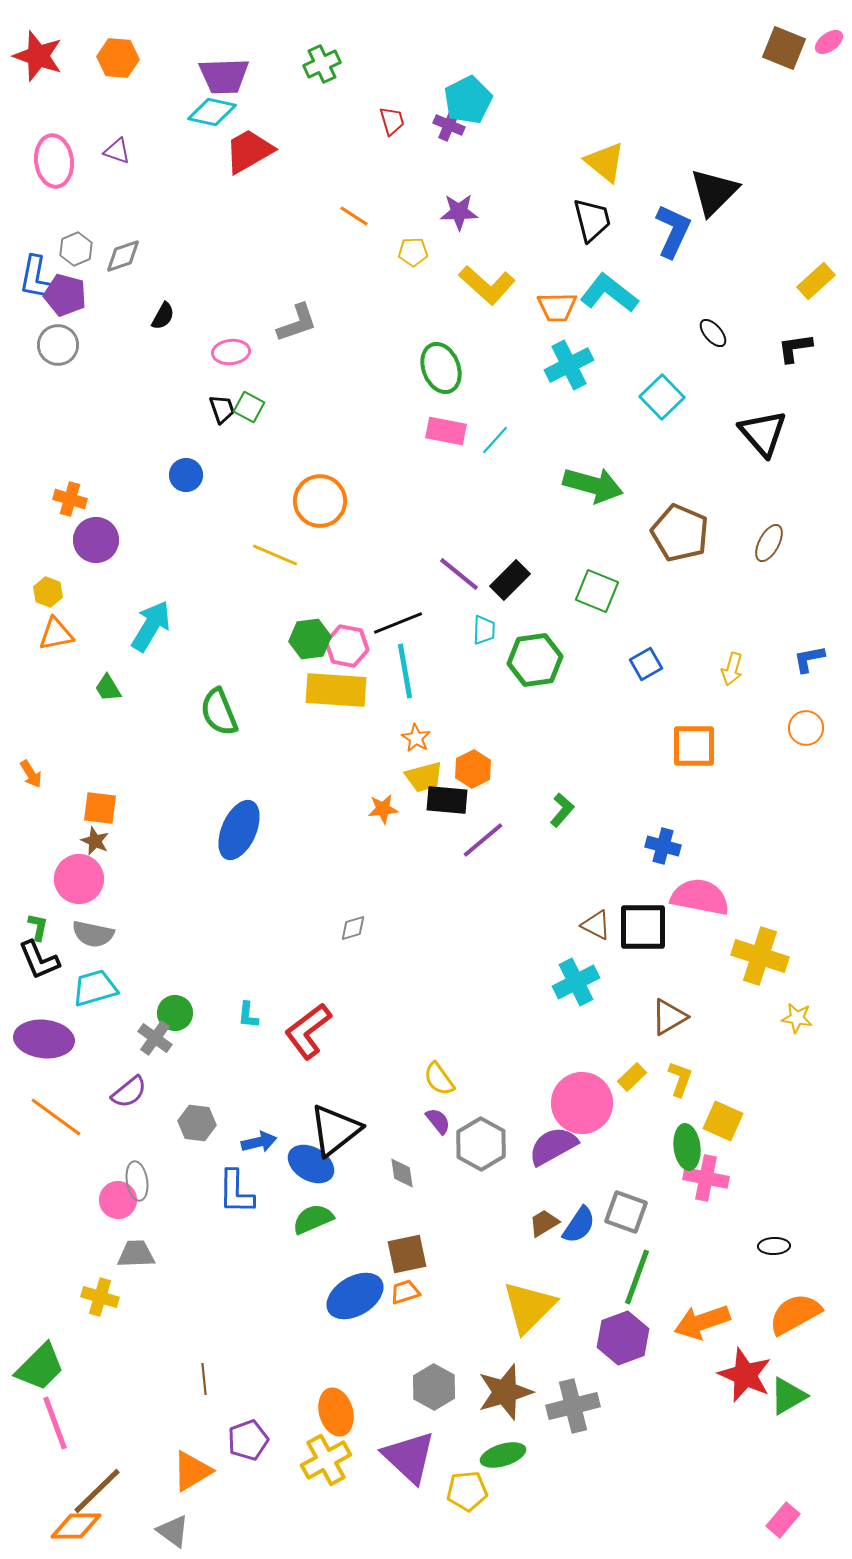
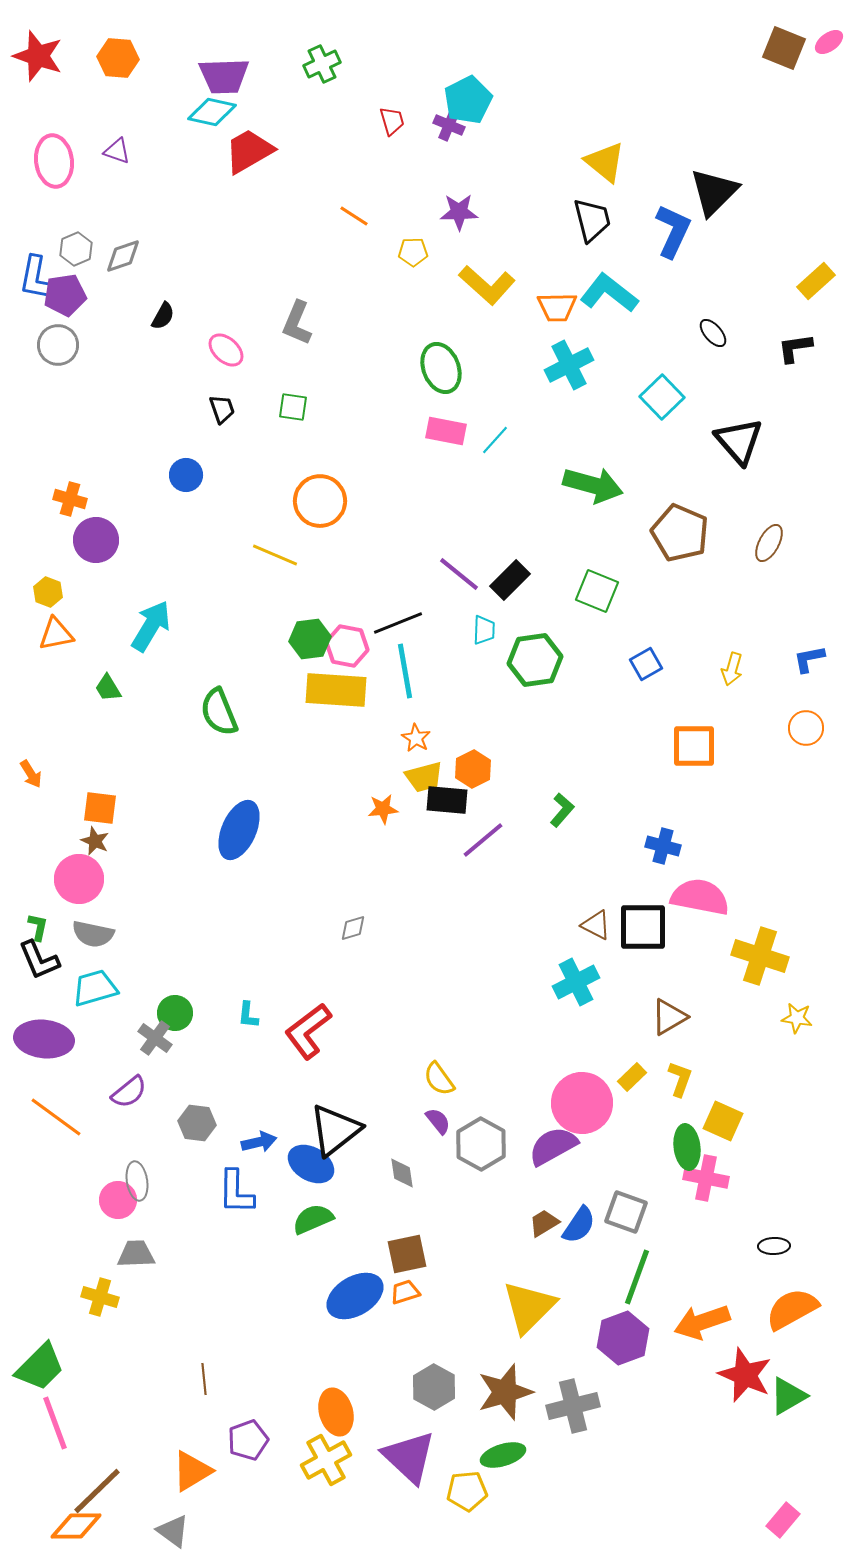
purple pentagon at (65, 295): rotated 24 degrees counterclockwise
gray L-shape at (297, 323): rotated 132 degrees clockwise
pink ellipse at (231, 352): moved 5 px left, 2 px up; rotated 48 degrees clockwise
green square at (249, 407): moved 44 px right; rotated 20 degrees counterclockwise
black triangle at (763, 433): moved 24 px left, 8 px down
orange semicircle at (795, 1314): moved 3 px left, 5 px up
